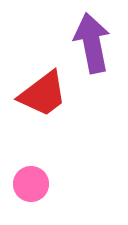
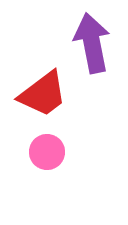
pink circle: moved 16 px right, 32 px up
